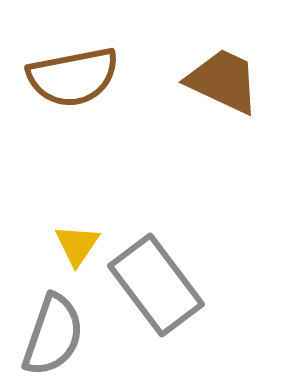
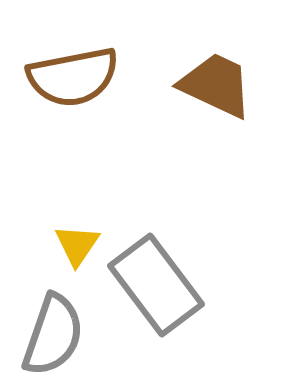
brown trapezoid: moved 7 px left, 4 px down
